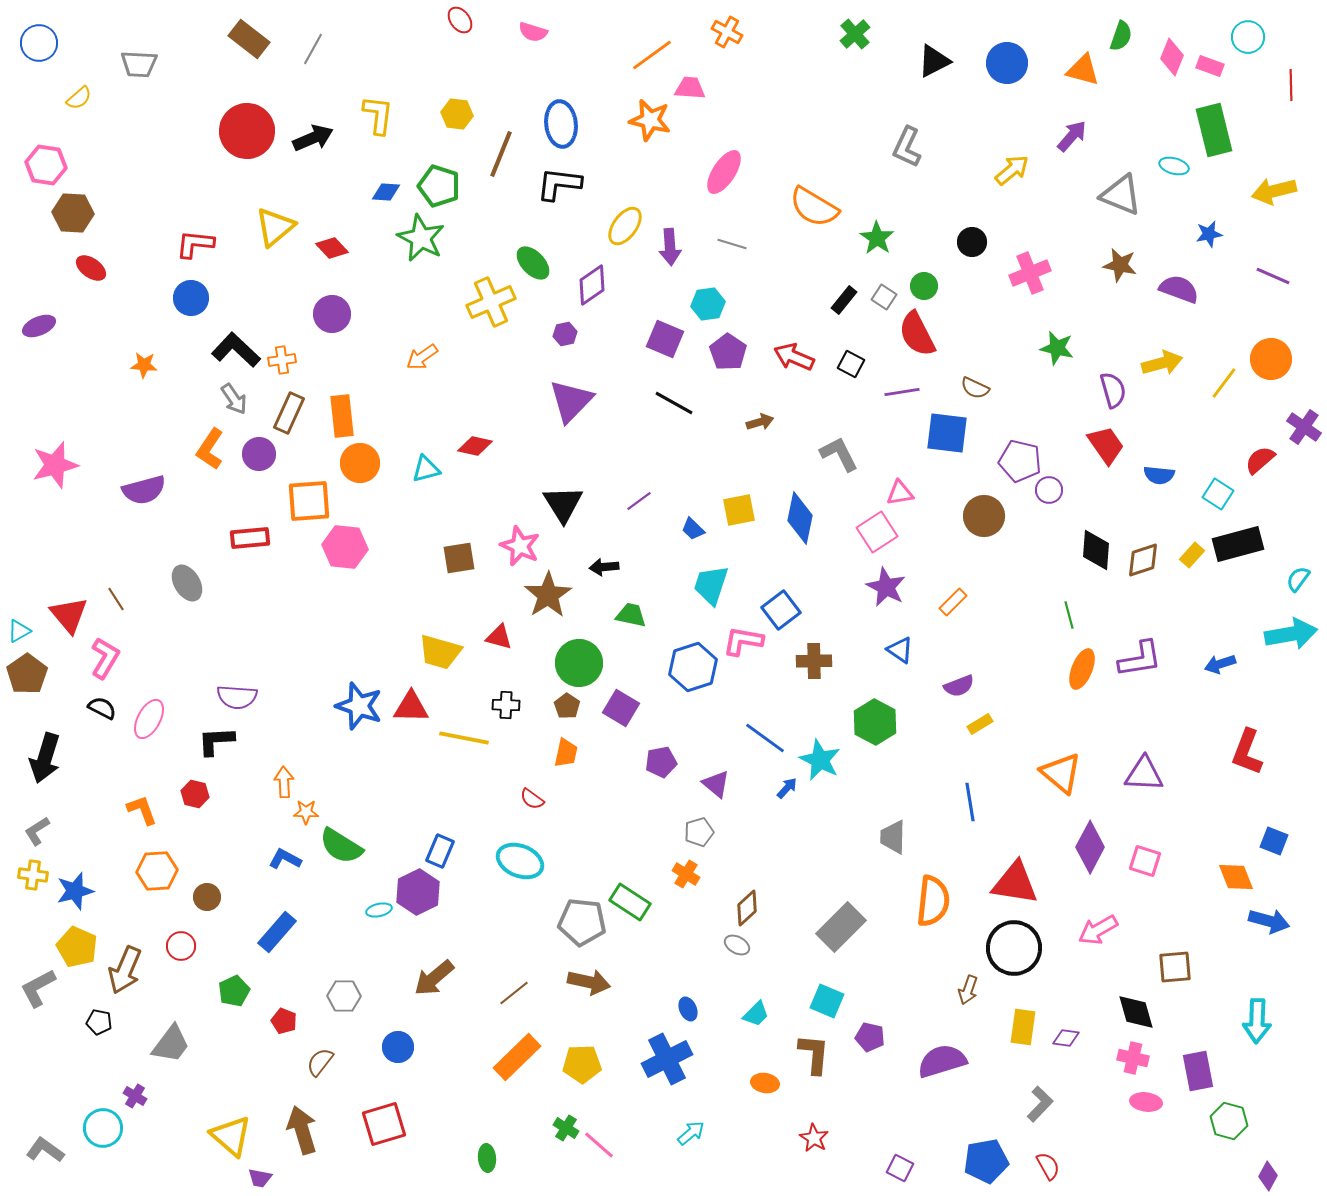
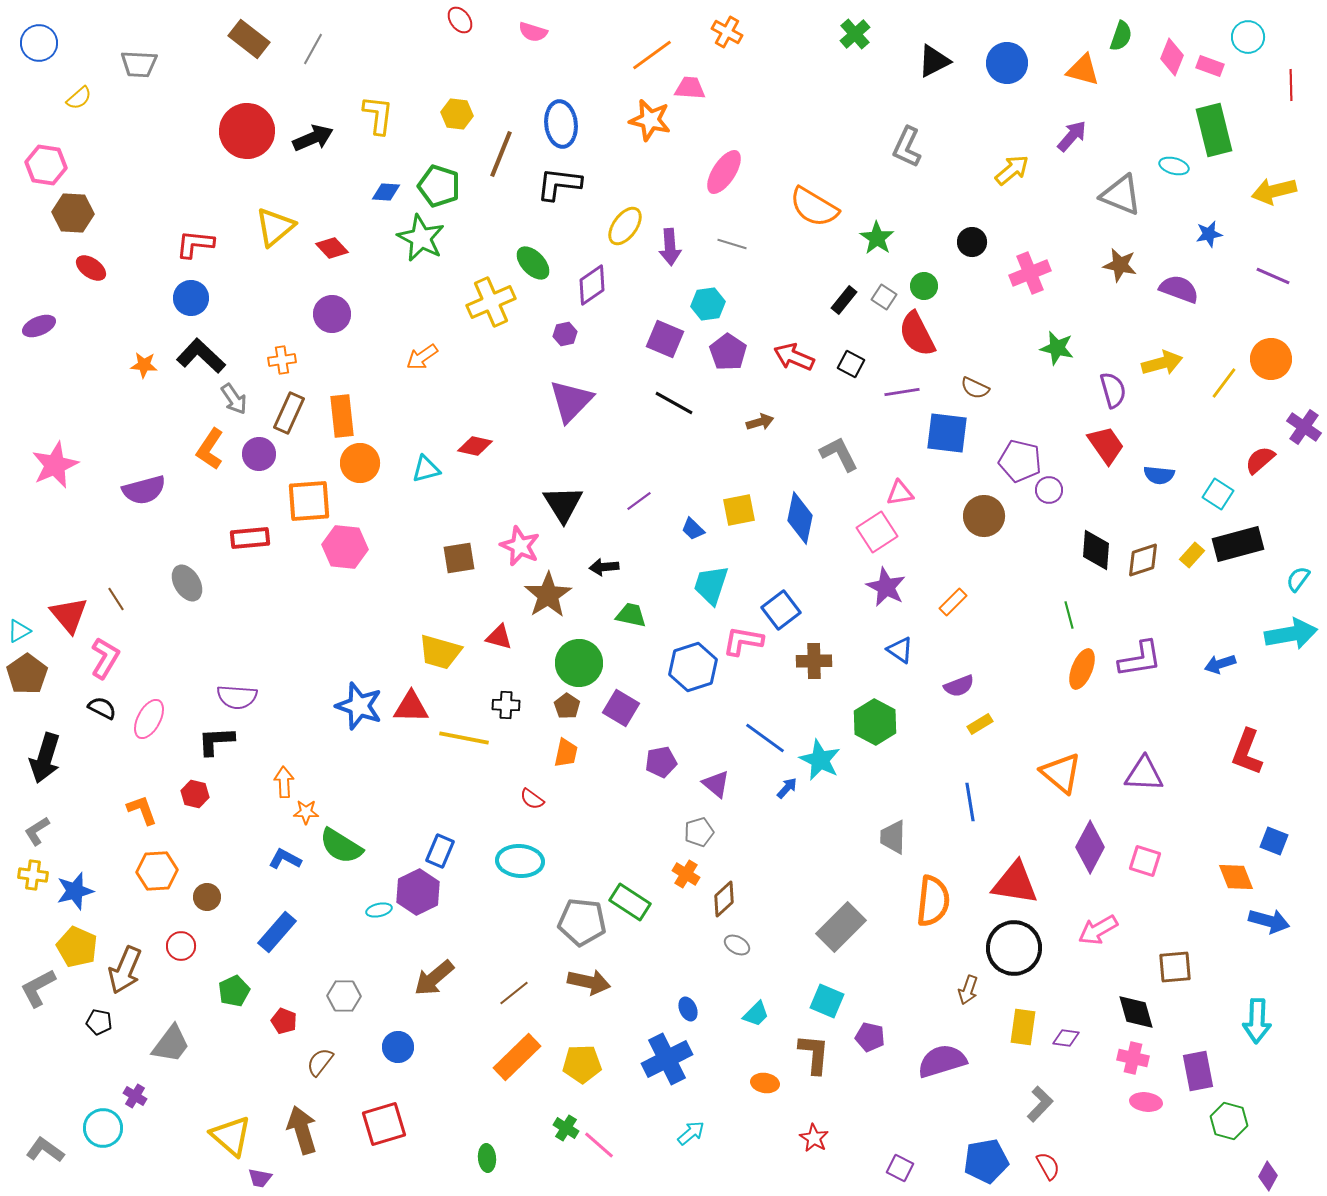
black L-shape at (236, 350): moved 35 px left, 6 px down
pink star at (55, 465): rotated 9 degrees counterclockwise
cyan ellipse at (520, 861): rotated 18 degrees counterclockwise
brown diamond at (747, 908): moved 23 px left, 9 px up
